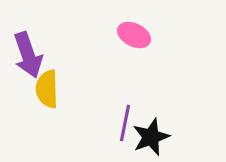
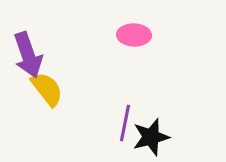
pink ellipse: rotated 24 degrees counterclockwise
yellow semicircle: rotated 144 degrees clockwise
black star: rotated 6 degrees clockwise
